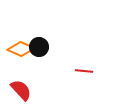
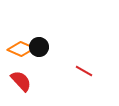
red line: rotated 24 degrees clockwise
red semicircle: moved 9 px up
